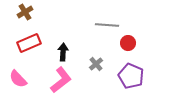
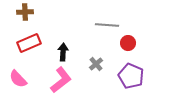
brown cross: rotated 28 degrees clockwise
